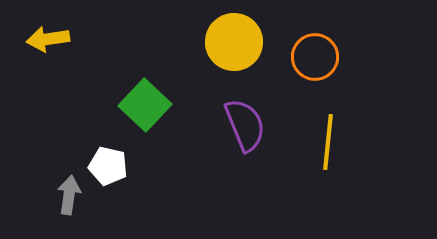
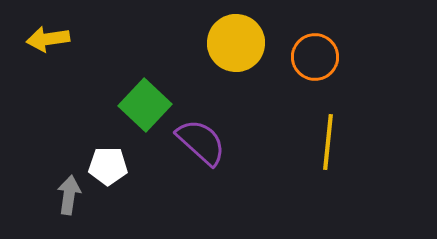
yellow circle: moved 2 px right, 1 px down
purple semicircle: moved 44 px left, 17 px down; rotated 26 degrees counterclockwise
white pentagon: rotated 12 degrees counterclockwise
